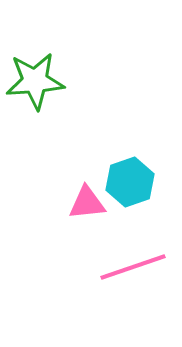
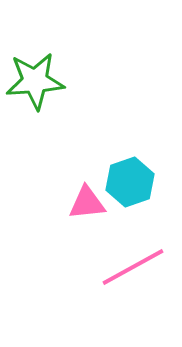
pink line: rotated 10 degrees counterclockwise
